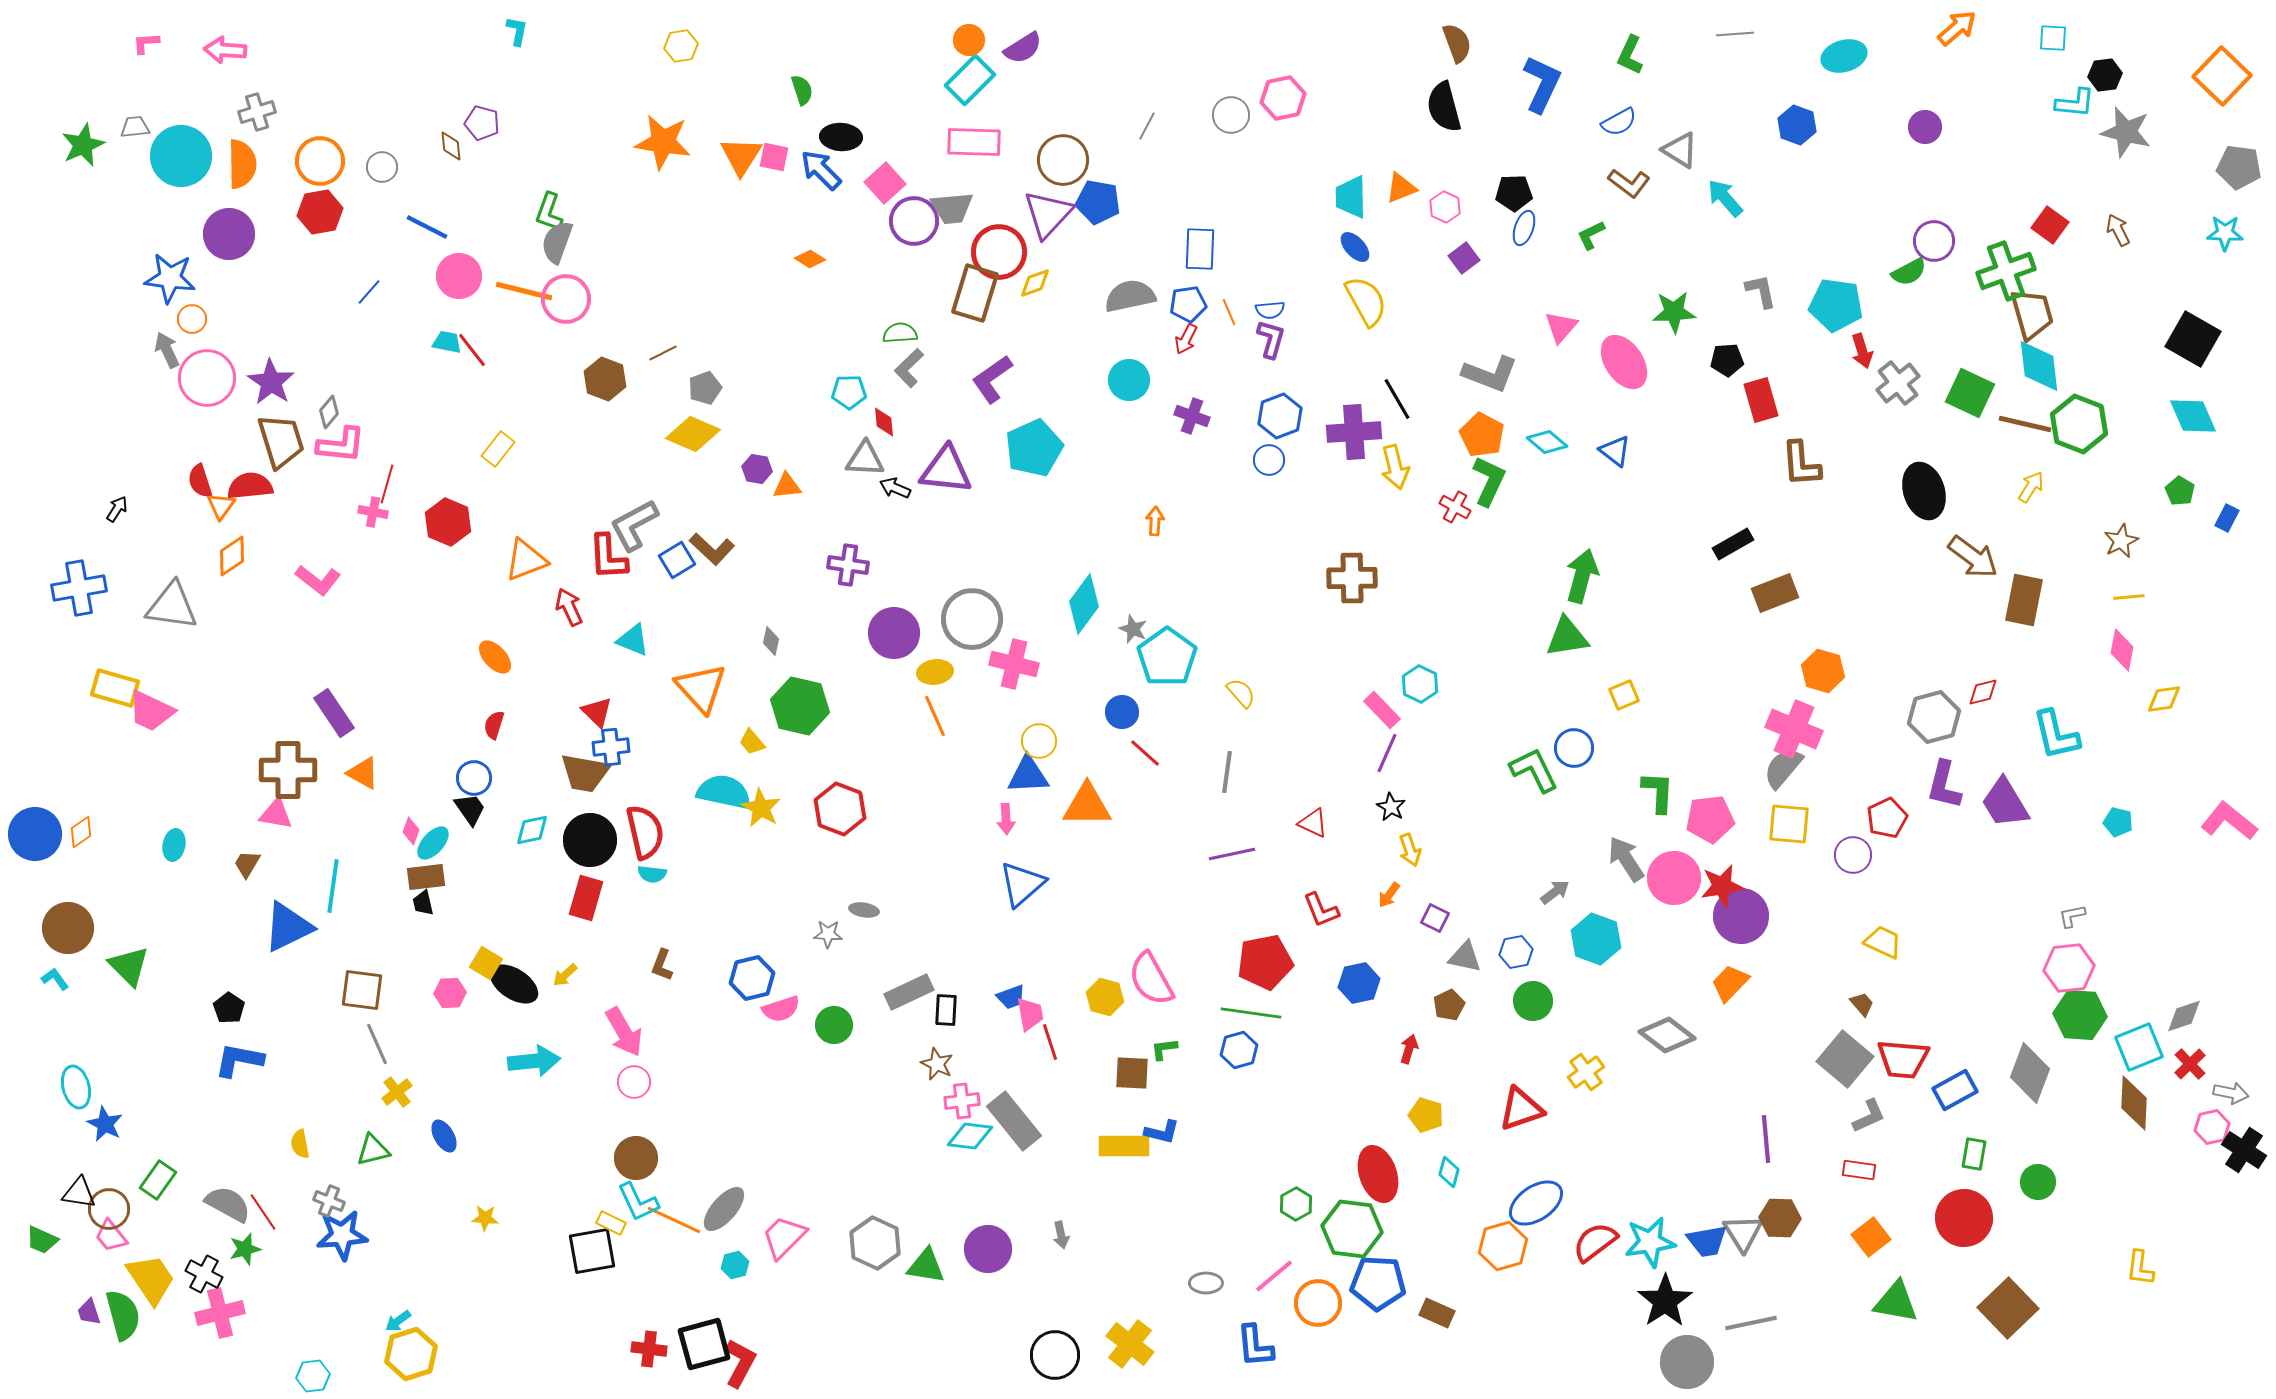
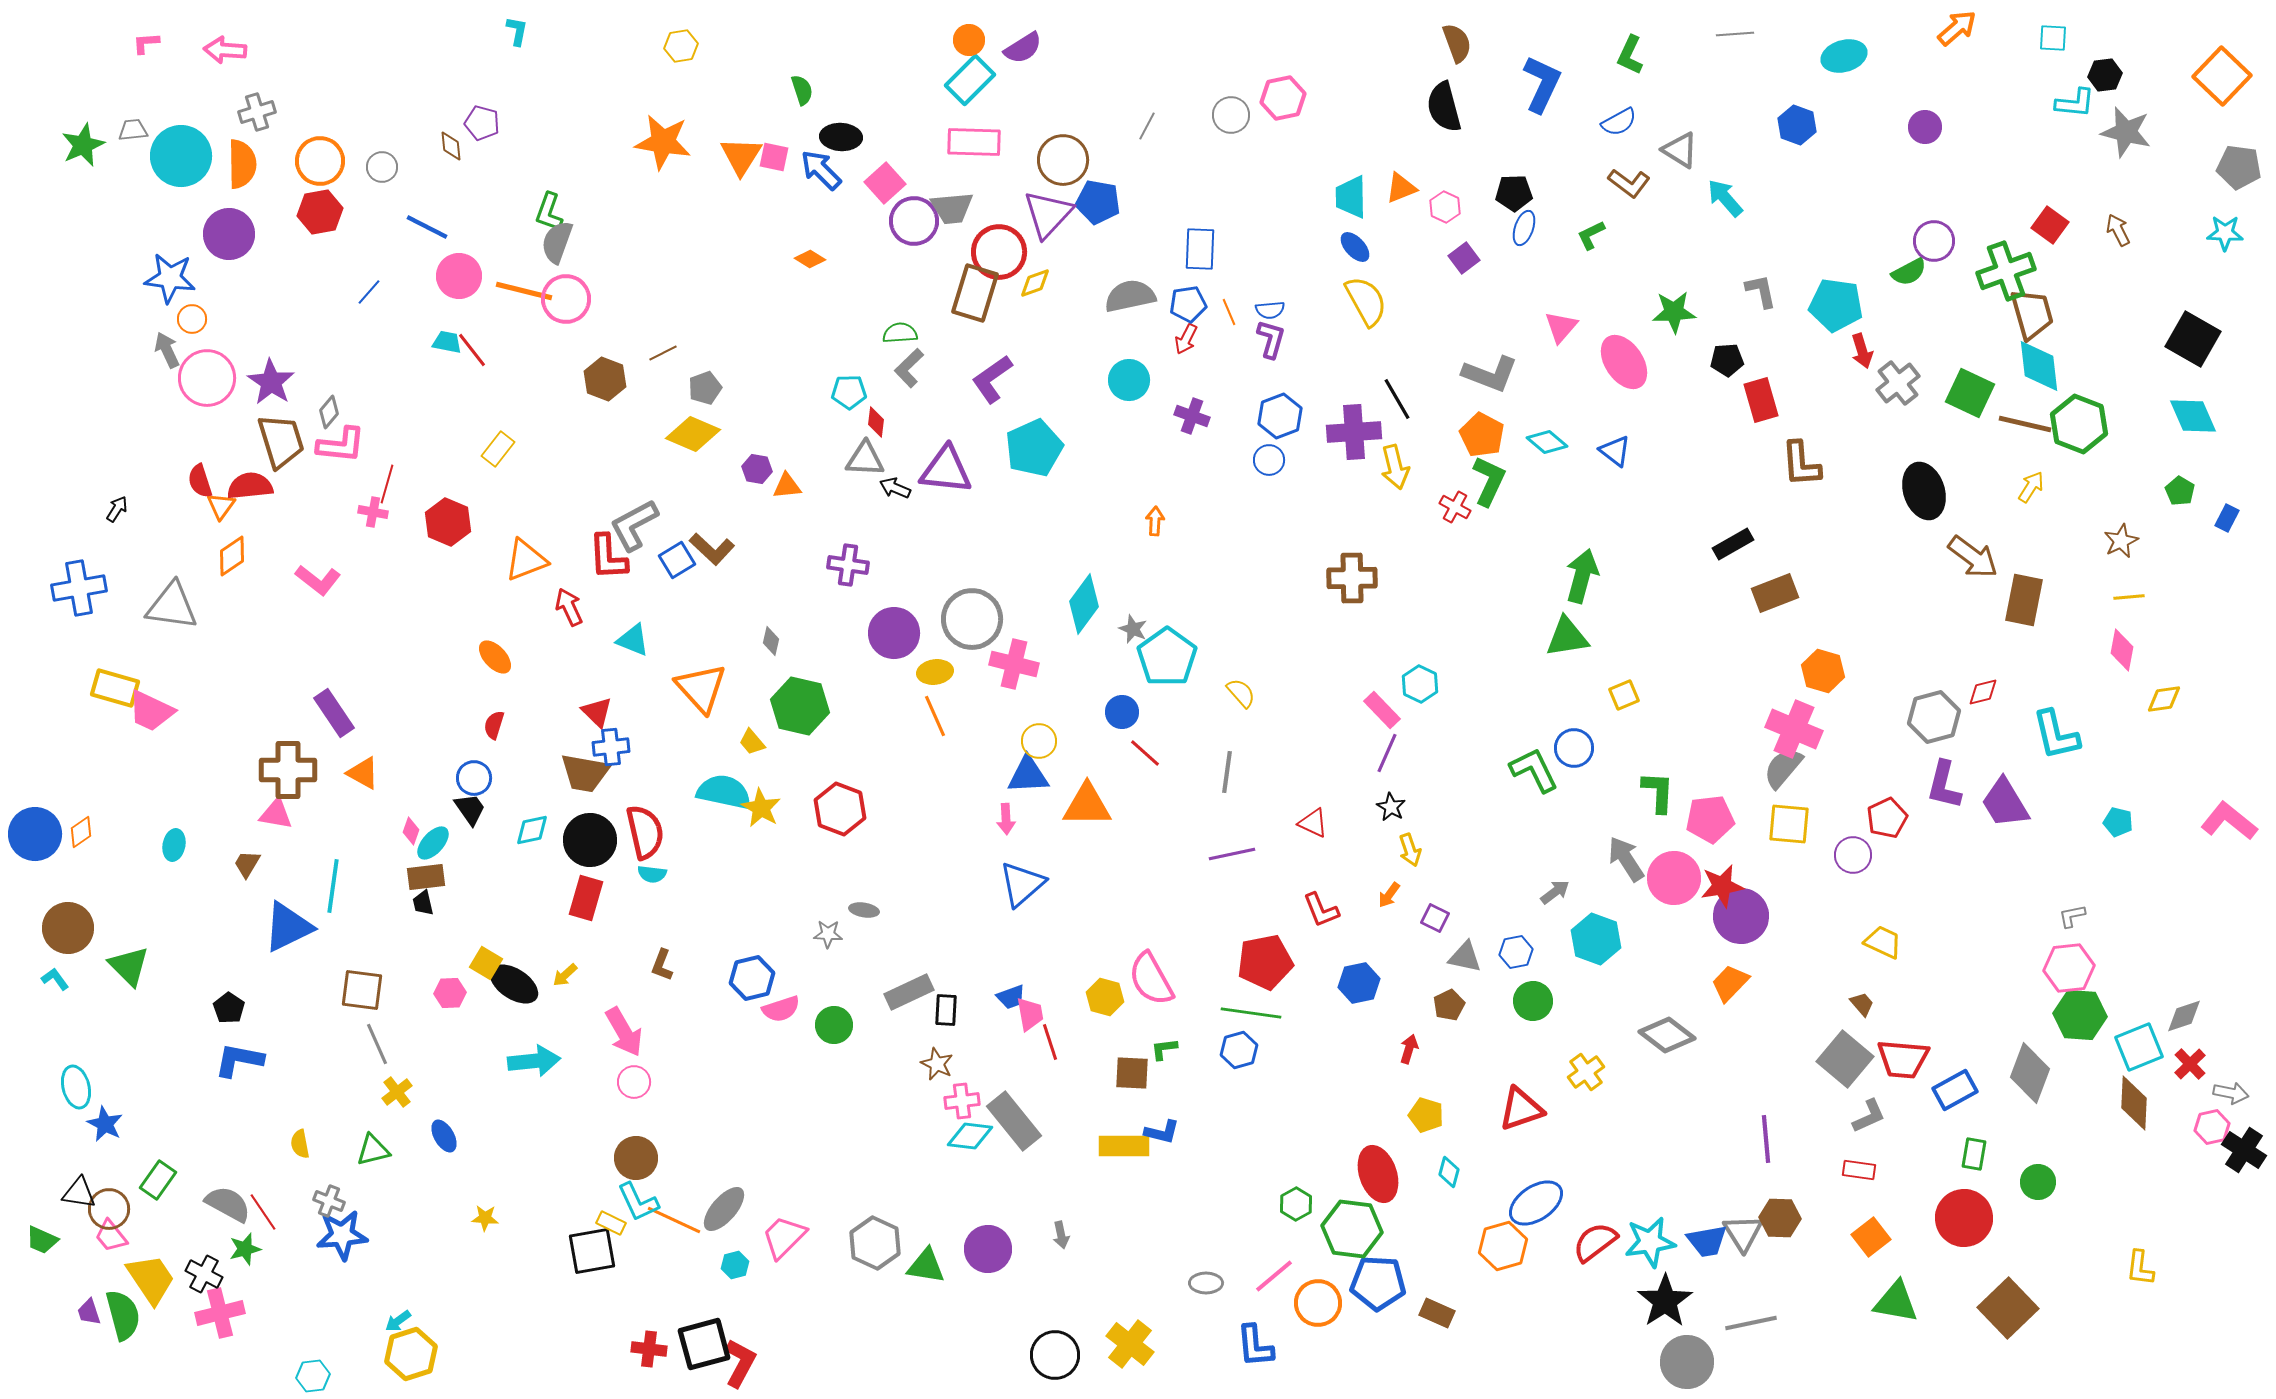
gray trapezoid at (135, 127): moved 2 px left, 3 px down
red diamond at (884, 422): moved 8 px left; rotated 12 degrees clockwise
